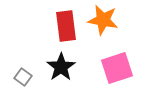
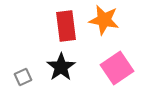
orange star: moved 1 px right
pink square: rotated 16 degrees counterclockwise
gray square: rotated 30 degrees clockwise
